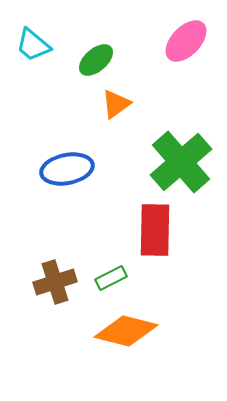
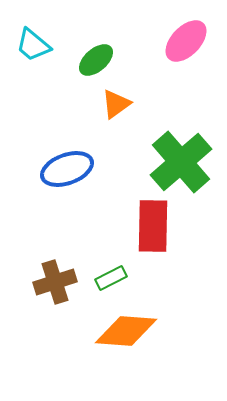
blue ellipse: rotated 9 degrees counterclockwise
red rectangle: moved 2 px left, 4 px up
orange diamond: rotated 10 degrees counterclockwise
